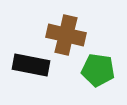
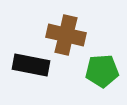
green pentagon: moved 4 px right, 1 px down; rotated 12 degrees counterclockwise
